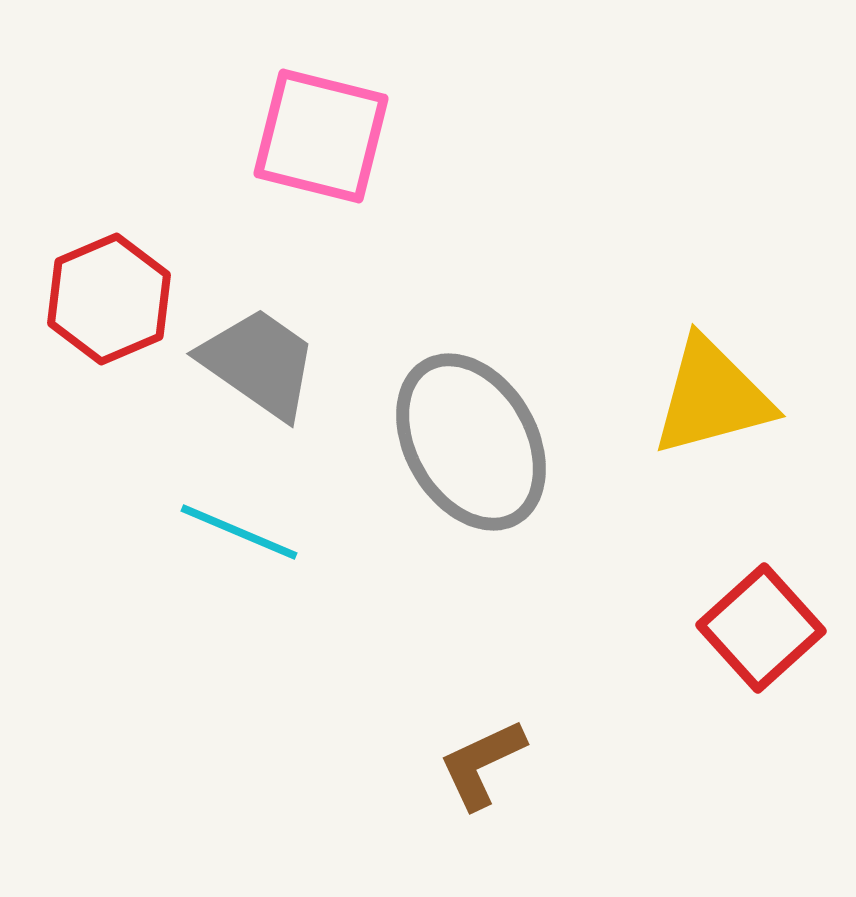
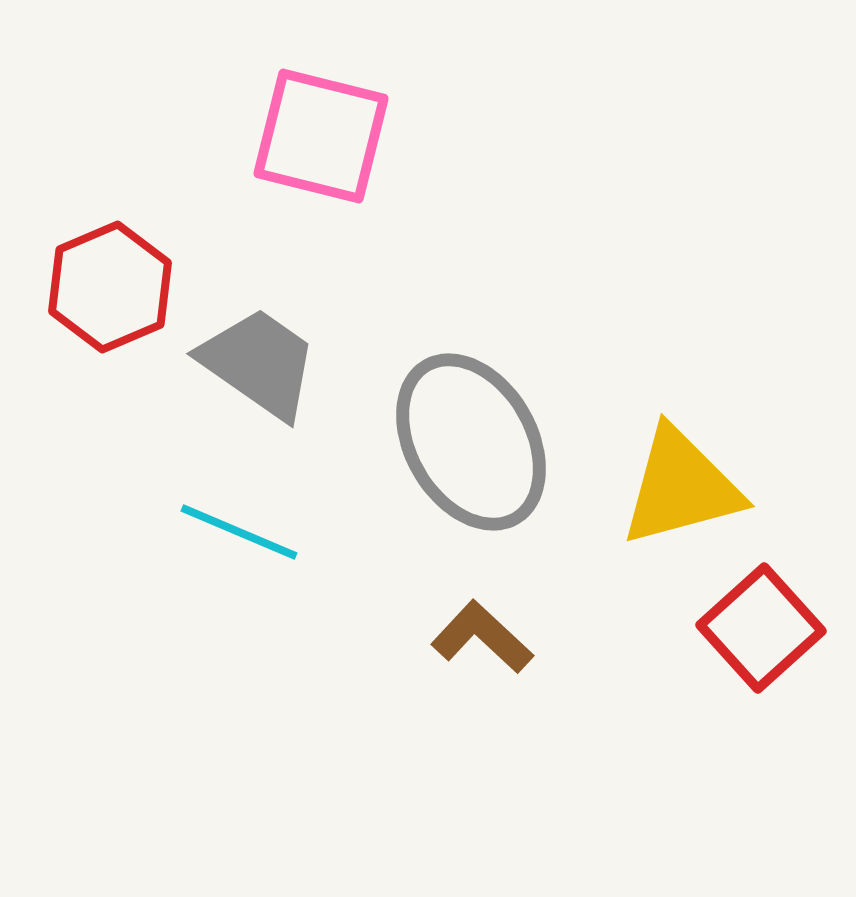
red hexagon: moved 1 px right, 12 px up
yellow triangle: moved 31 px left, 90 px down
brown L-shape: moved 127 px up; rotated 68 degrees clockwise
